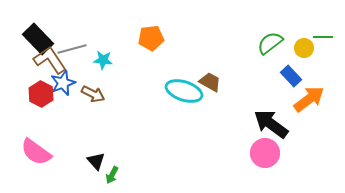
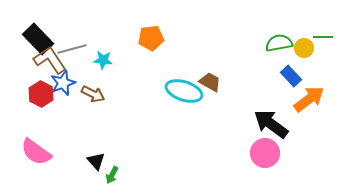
green semicircle: moved 9 px right; rotated 28 degrees clockwise
